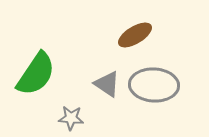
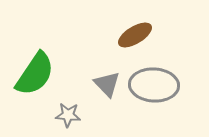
green semicircle: moved 1 px left
gray triangle: rotated 12 degrees clockwise
gray star: moved 3 px left, 3 px up
